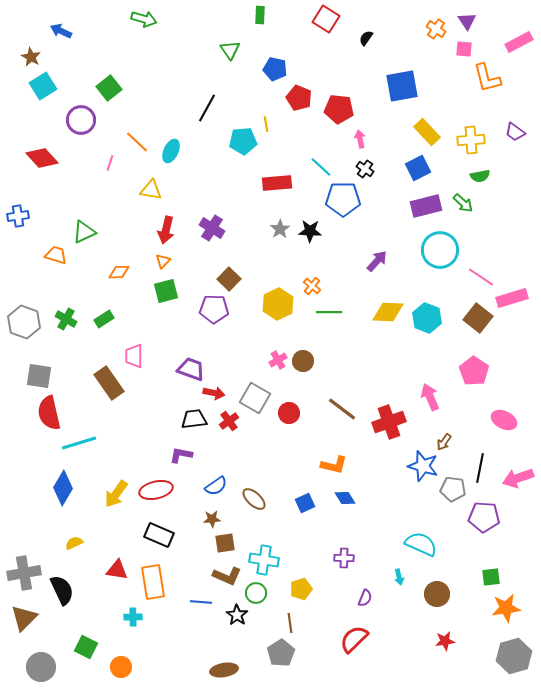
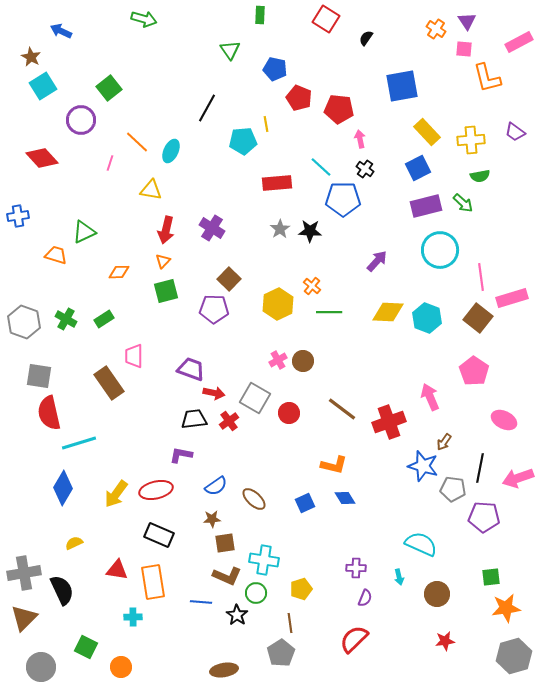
pink line at (481, 277): rotated 48 degrees clockwise
purple cross at (344, 558): moved 12 px right, 10 px down
